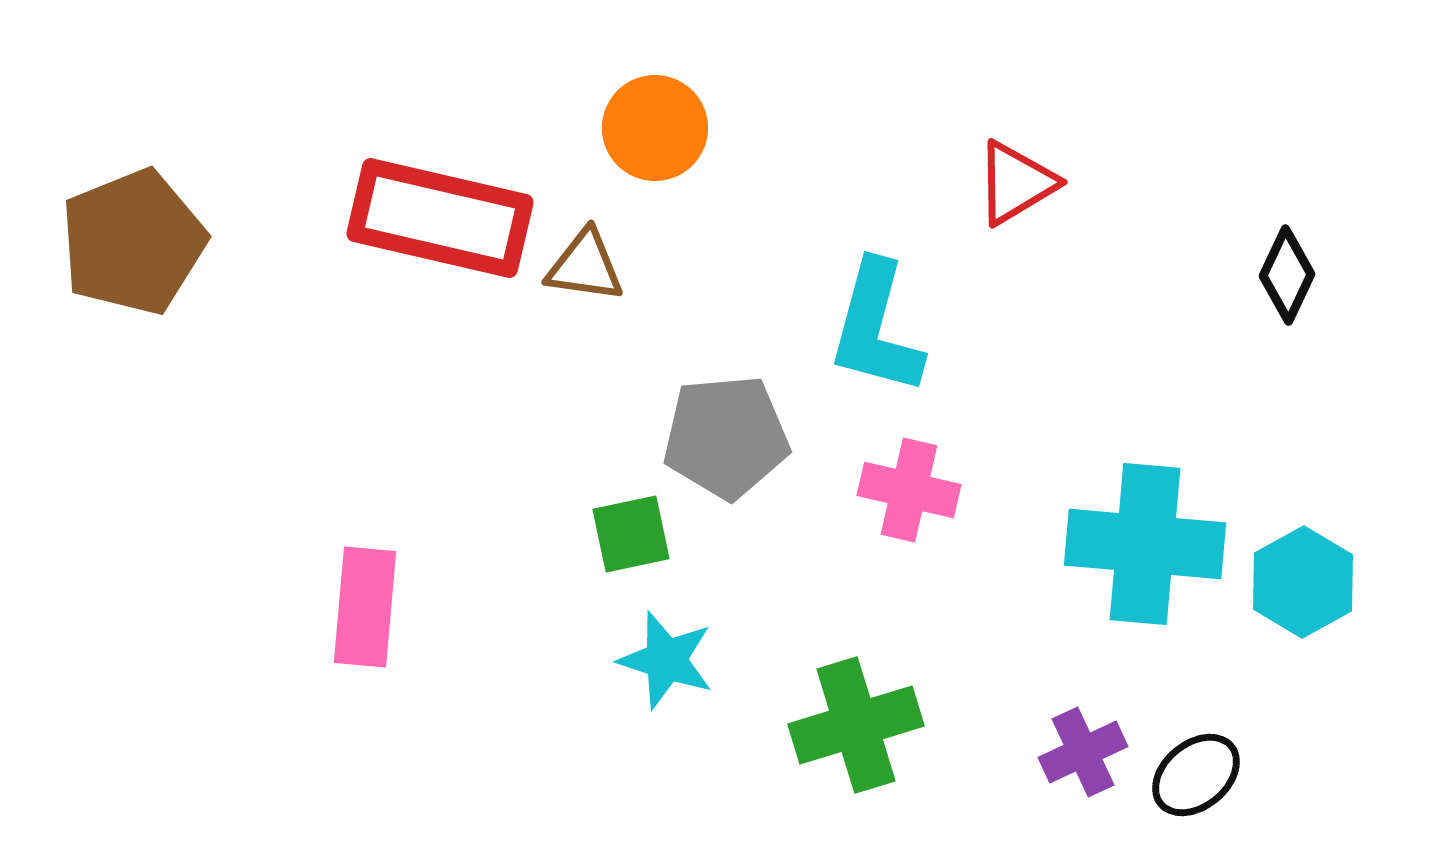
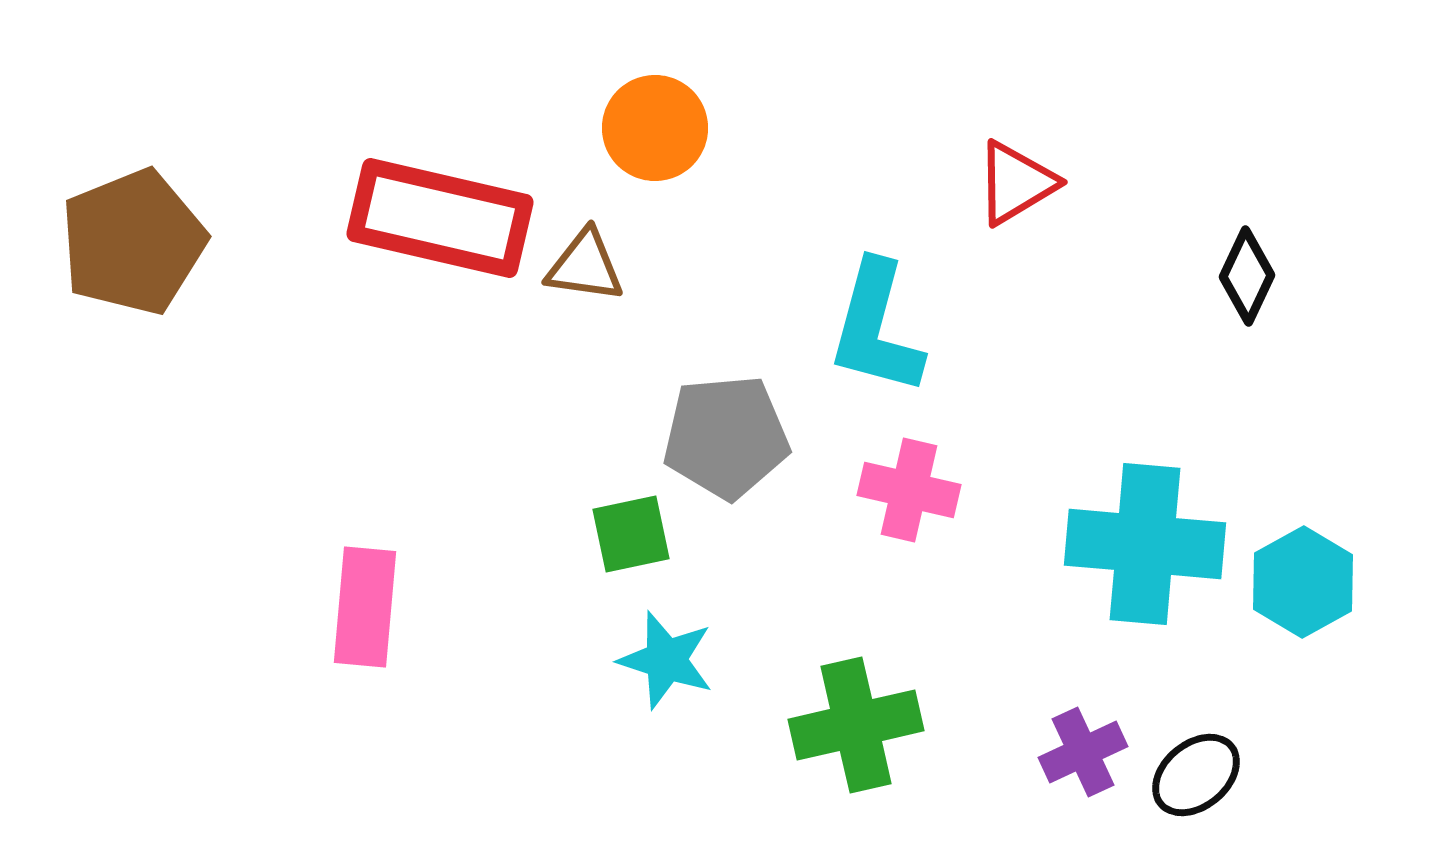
black diamond: moved 40 px left, 1 px down
green cross: rotated 4 degrees clockwise
